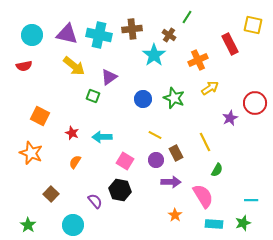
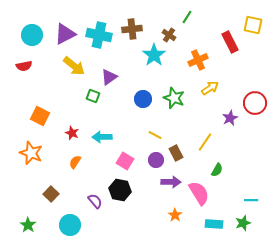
purple triangle at (67, 34): moved 2 px left; rotated 40 degrees counterclockwise
red rectangle at (230, 44): moved 2 px up
yellow line at (205, 142): rotated 60 degrees clockwise
pink semicircle at (203, 196): moved 4 px left, 3 px up
cyan circle at (73, 225): moved 3 px left
